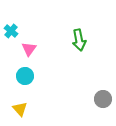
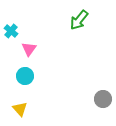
green arrow: moved 20 px up; rotated 50 degrees clockwise
